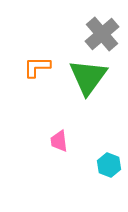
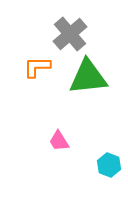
gray cross: moved 32 px left
green triangle: rotated 48 degrees clockwise
pink trapezoid: rotated 25 degrees counterclockwise
